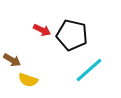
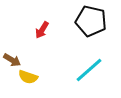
red arrow: rotated 96 degrees clockwise
black pentagon: moved 19 px right, 14 px up
yellow semicircle: moved 3 px up
